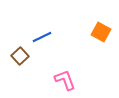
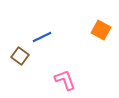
orange square: moved 2 px up
brown square: rotated 12 degrees counterclockwise
